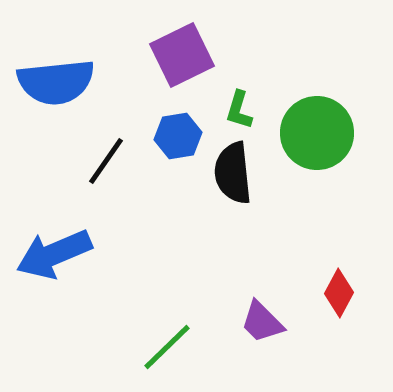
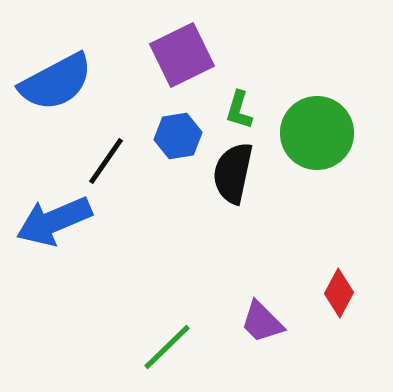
blue semicircle: rotated 22 degrees counterclockwise
black semicircle: rotated 18 degrees clockwise
blue arrow: moved 33 px up
